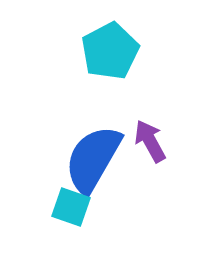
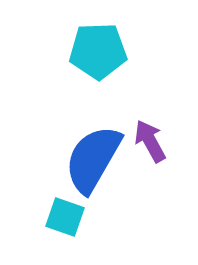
cyan pentagon: moved 12 px left; rotated 26 degrees clockwise
cyan square: moved 6 px left, 10 px down
